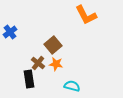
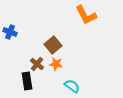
blue cross: rotated 32 degrees counterclockwise
brown cross: moved 1 px left, 1 px down
black rectangle: moved 2 px left, 2 px down
cyan semicircle: rotated 21 degrees clockwise
